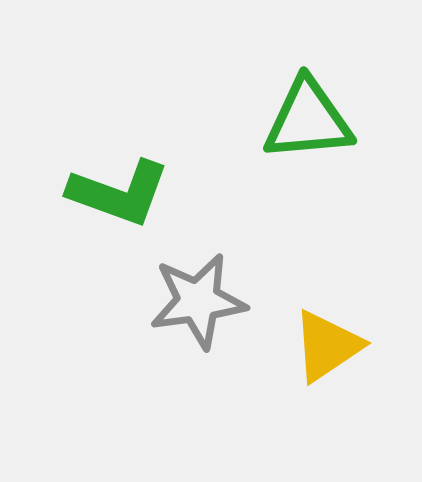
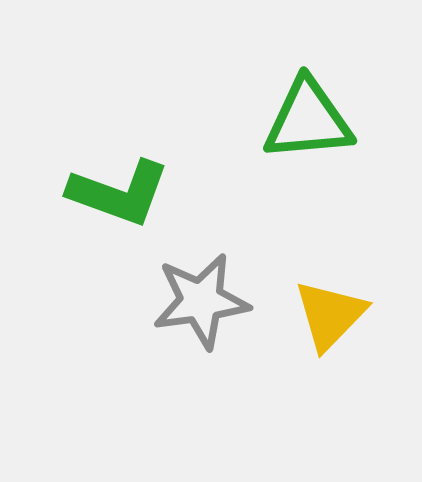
gray star: moved 3 px right
yellow triangle: moved 3 px right, 31 px up; rotated 12 degrees counterclockwise
